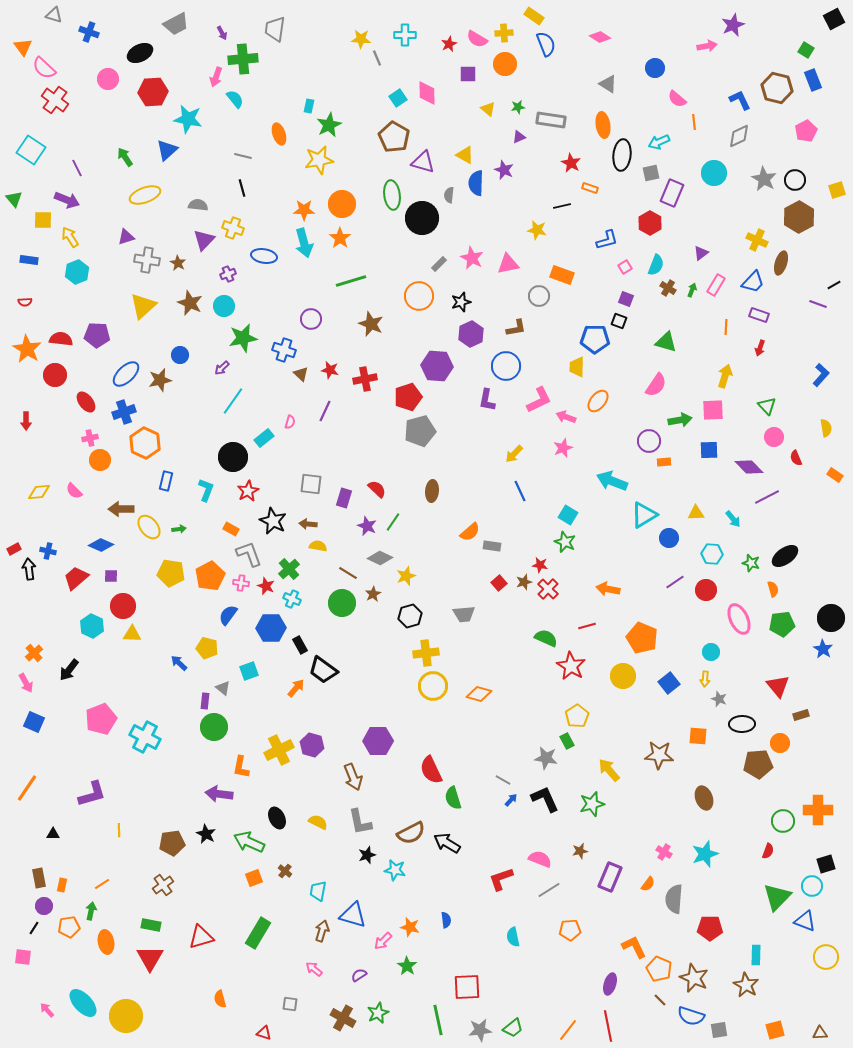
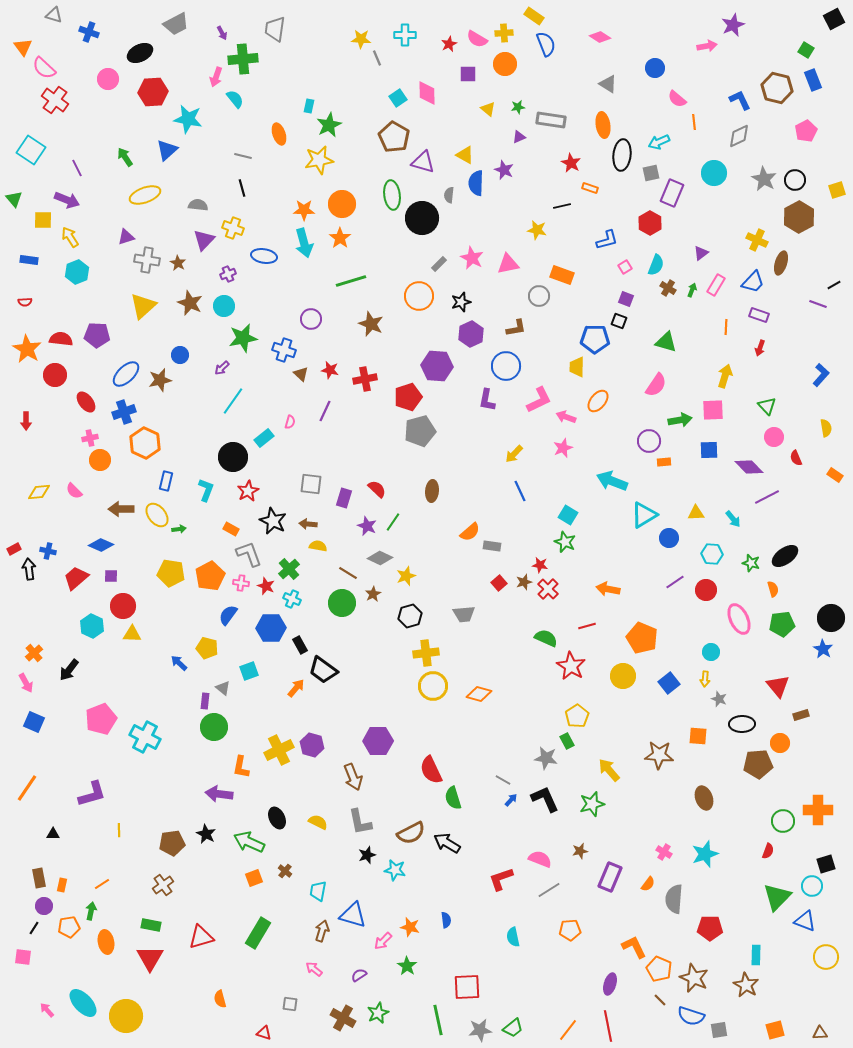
yellow ellipse at (149, 527): moved 8 px right, 12 px up
